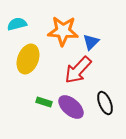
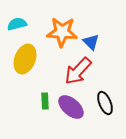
orange star: moved 1 px left, 1 px down
blue triangle: rotated 30 degrees counterclockwise
yellow ellipse: moved 3 px left
red arrow: moved 1 px down
green rectangle: moved 1 px right, 1 px up; rotated 70 degrees clockwise
